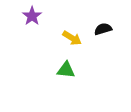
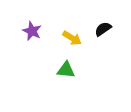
purple star: moved 15 px down; rotated 12 degrees counterclockwise
black semicircle: rotated 18 degrees counterclockwise
